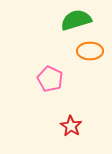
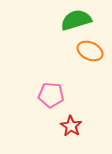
orange ellipse: rotated 25 degrees clockwise
pink pentagon: moved 1 px right, 16 px down; rotated 20 degrees counterclockwise
